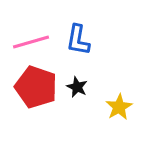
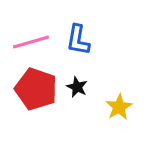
red pentagon: moved 2 px down
